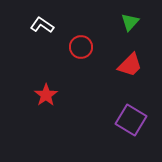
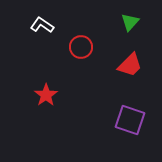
purple square: moved 1 px left; rotated 12 degrees counterclockwise
